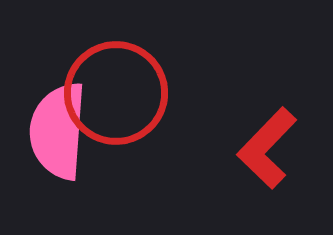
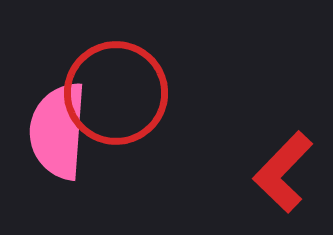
red L-shape: moved 16 px right, 24 px down
